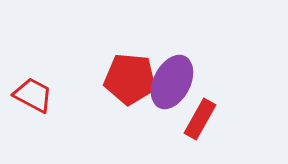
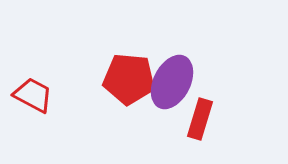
red pentagon: moved 1 px left
red rectangle: rotated 12 degrees counterclockwise
